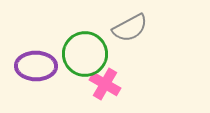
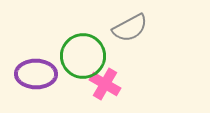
green circle: moved 2 px left, 2 px down
purple ellipse: moved 8 px down
